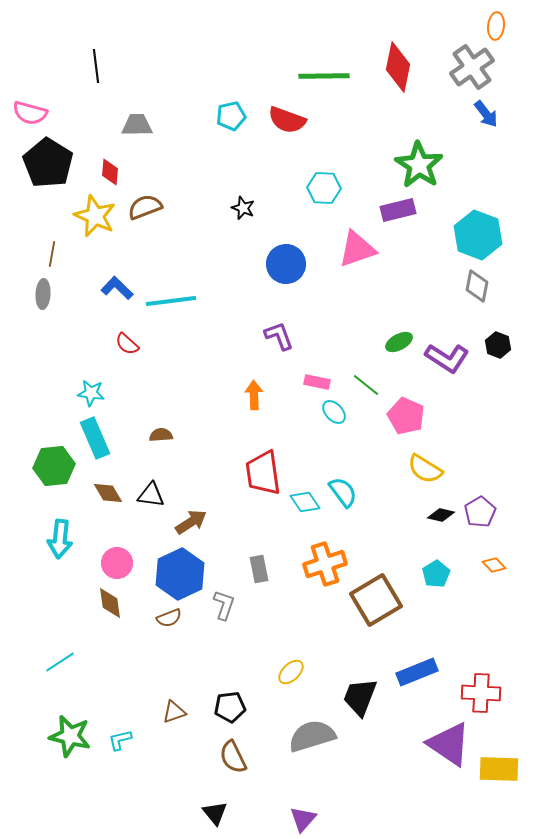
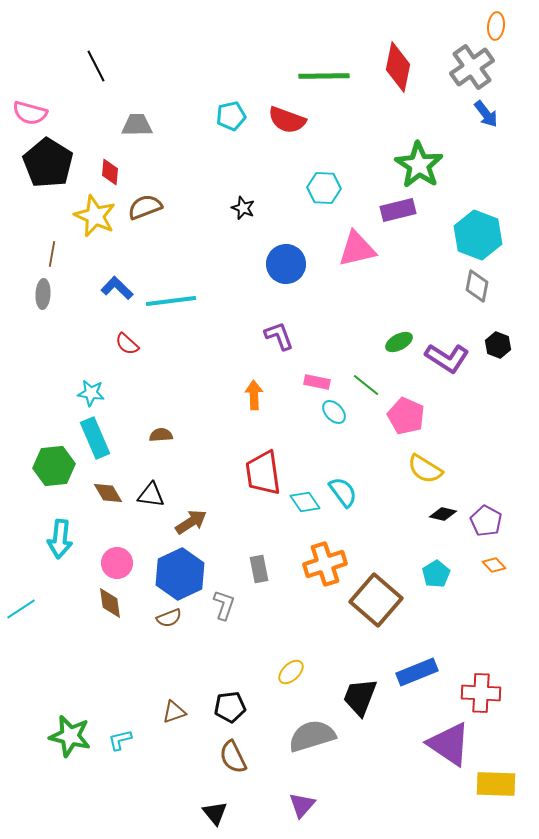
black line at (96, 66): rotated 20 degrees counterclockwise
pink triangle at (357, 249): rotated 6 degrees clockwise
purple pentagon at (480, 512): moved 6 px right, 9 px down; rotated 12 degrees counterclockwise
black diamond at (441, 515): moved 2 px right, 1 px up
brown square at (376, 600): rotated 18 degrees counterclockwise
cyan line at (60, 662): moved 39 px left, 53 px up
yellow rectangle at (499, 769): moved 3 px left, 15 px down
purple triangle at (303, 819): moved 1 px left, 14 px up
